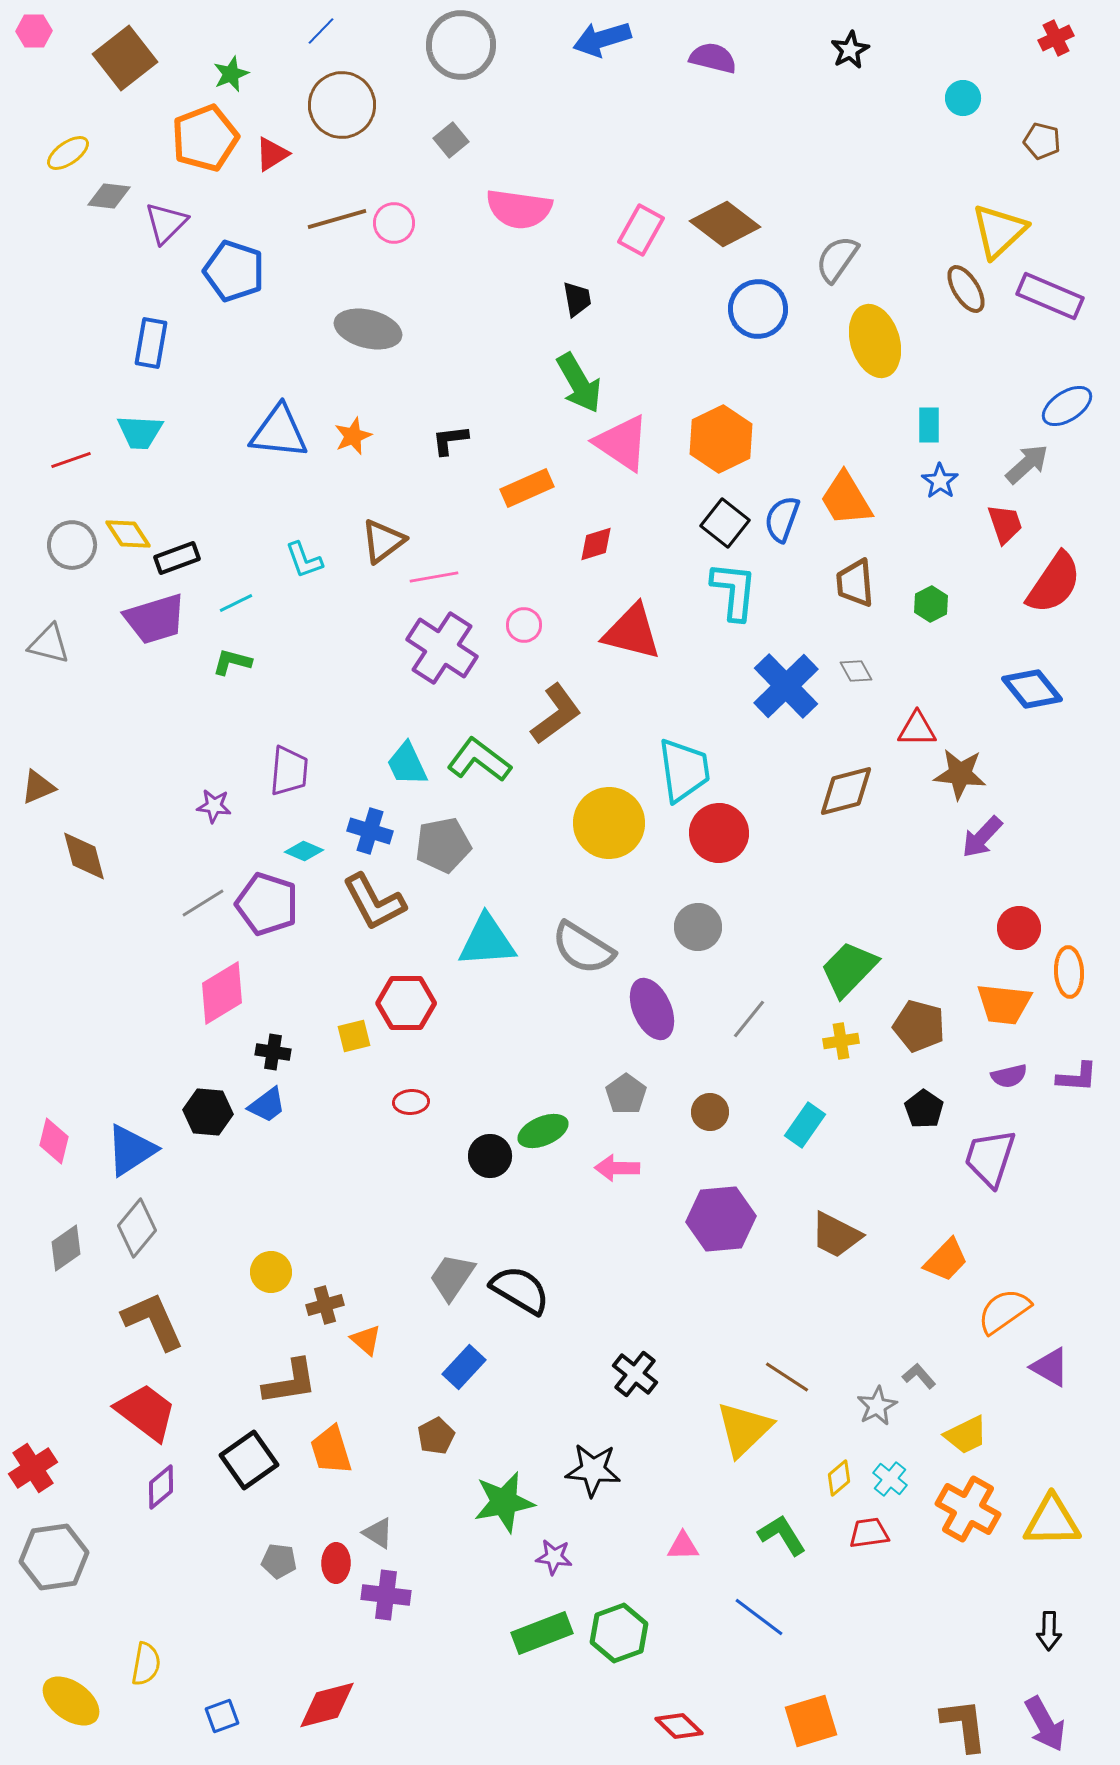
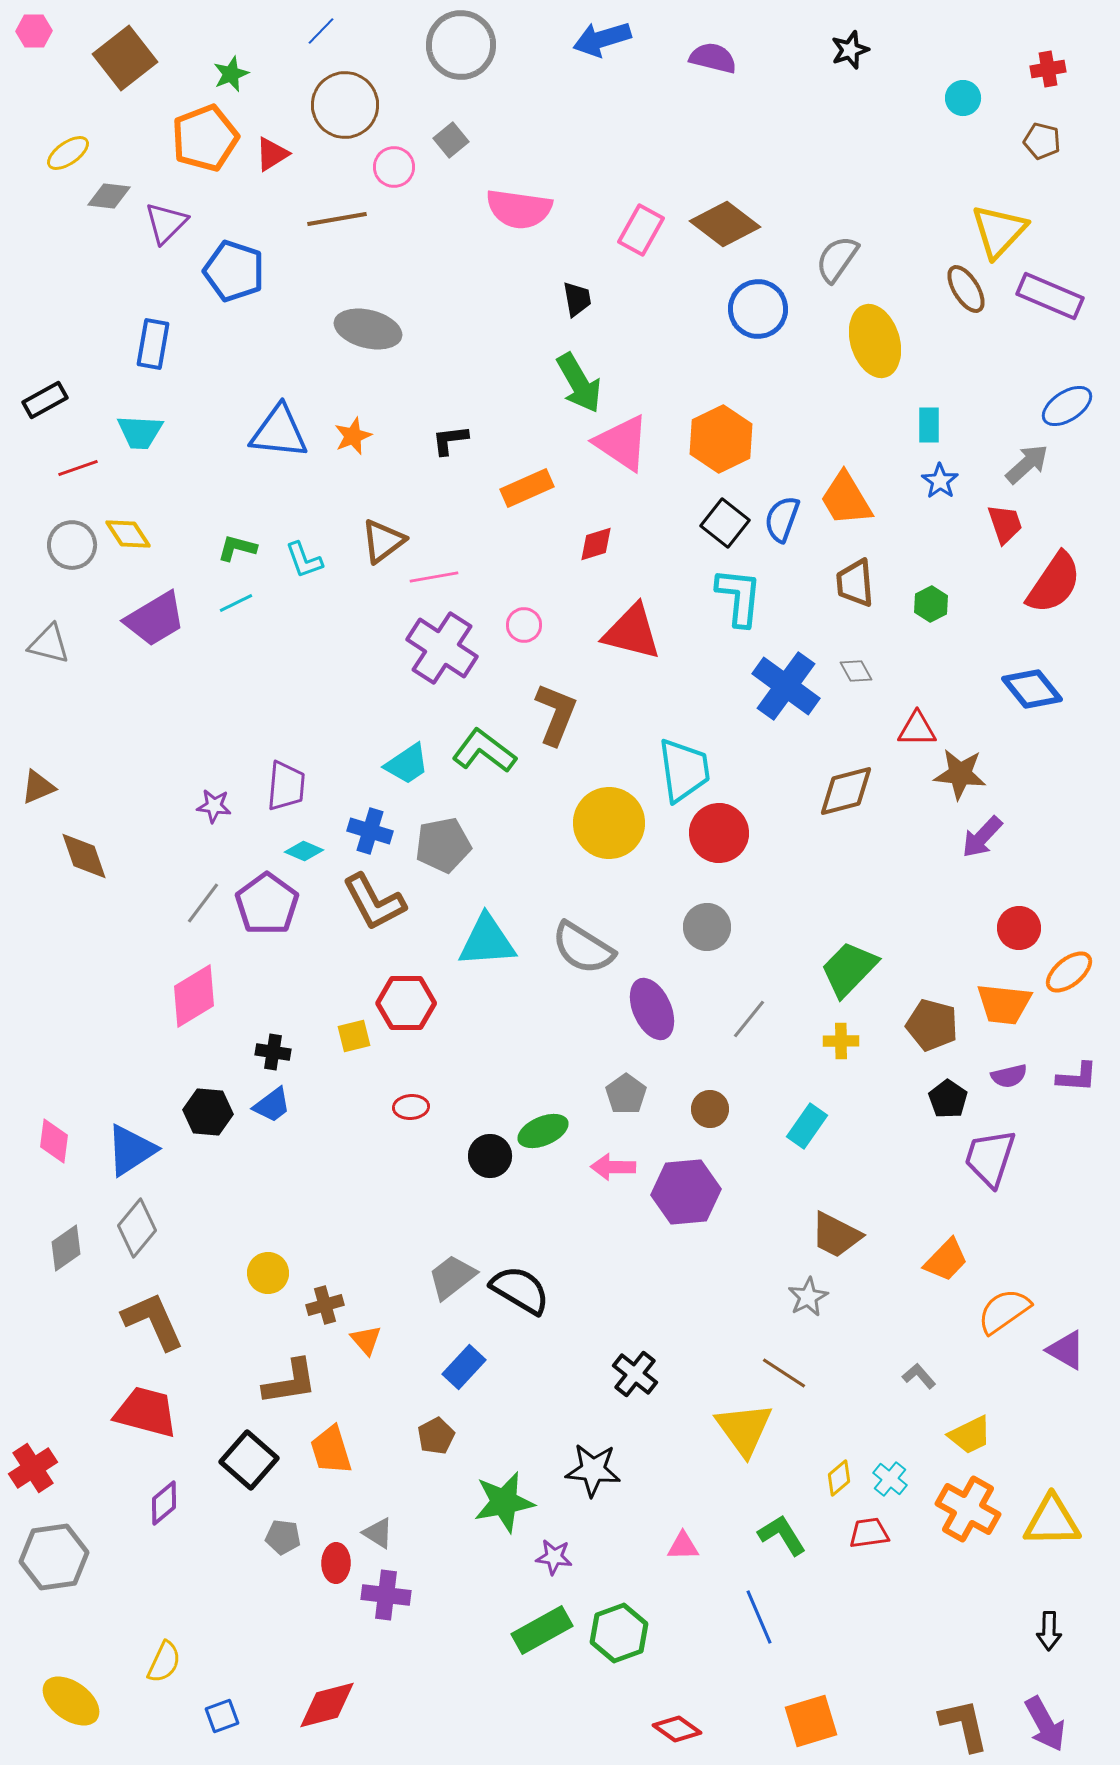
red cross at (1056, 38): moved 8 px left, 31 px down; rotated 16 degrees clockwise
black star at (850, 50): rotated 9 degrees clockwise
brown circle at (342, 105): moved 3 px right
brown line at (337, 219): rotated 6 degrees clockwise
pink circle at (394, 223): moved 56 px up
yellow triangle at (999, 231): rotated 4 degrees counterclockwise
blue rectangle at (151, 343): moved 2 px right, 1 px down
red line at (71, 460): moved 7 px right, 8 px down
black rectangle at (177, 558): moved 132 px left, 158 px up; rotated 9 degrees counterclockwise
cyan L-shape at (734, 591): moved 5 px right, 6 px down
purple trapezoid at (155, 619): rotated 14 degrees counterclockwise
green L-shape at (232, 662): moved 5 px right, 114 px up
blue cross at (786, 686): rotated 10 degrees counterclockwise
brown L-shape at (556, 714): rotated 32 degrees counterclockwise
green L-shape at (479, 760): moved 5 px right, 9 px up
cyan trapezoid at (407, 764): rotated 99 degrees counterclockwise
purple trapezoid at (289, 771): moved 3 px left, 15 px down
brown diamond at (84, 856): rotated 4 degrees counterclockwise
gray line at (203, 903): rotated 21 degrees counterclockwise
purple pentagon at (267, 904): rotated 18 degrees clockwise
gray circle at (698, 927): moved 9 px right
orange ellipse at (1069, 972): rotated 54 degrees clockwise
pink diamond at (222, 993): moved 28 px left, 3 px down
brown pentagon at (919, 1026): moved 13 px right, 1 px up
yellow cross at (841, 1041): rotated 8 degrees clockwise
red ellipse at (411, 1102): moved 5 px down
blue trapezoid at (267, 1105): moved 5 px right
black pentagon at (924, 1109): moved 24 px right, 10 px up
brown circle at (710, 1112): moved 3 px up
cyan rectangle at (805, 1125): moved 2 px right, 1 px down
pink diamond at (54, 1141): rotated 6 degrees counterclockwise
pink arrow at (617, 1168): moved 4 px left, 1 px up
purple hexagon at (721, 1219): moved 35 px left, 27 px up
yellow circle at (271, 1272): moved 3 px left, 1 px down
gray trapezoid at (452, 1277): rotated 18 degrees clockwise
orange triangle at (366, 1340): rotated 8 degrees clockwise
purple triangle at (1050, 1367): moved 16 px right, 17 px up
brown line at (787, 1377): moved 3 px left, 4 px up
gray star at (877, 1406): moved 69 px left, 109 px up
red trapezoid at (146, 1412): rotated 22 degrees counterclockwise
yellow triangle at (744, 1429): rotated 22 degrees counterclockwise
yellow trapezoid at (966, 1435): moved 4 px right
black square at (249, 1460): rotated 14 degrees counterclockwise
purple diamond at (161, 1487): moved 3 px right, 16 px down
gray pentagon at (279, 1561): moved 4 px right, 24 px up
blue line at (759, 1617): rotated 30 degrees clockwise
green rectangle at (542, 1633): moved 3 px up; rotated 8 degrees counterclockwise
yellow semicircle at (146, 1664): moved 18 px right, 2 px up; rotated 15 degrees clockwise
brown L-shape at (964, 1725): rotated 6 degrees counterclockwise
red diamond at (679, 1726): moved 2 px left, 3 px down; rotated 9 degrees counterclockwise
